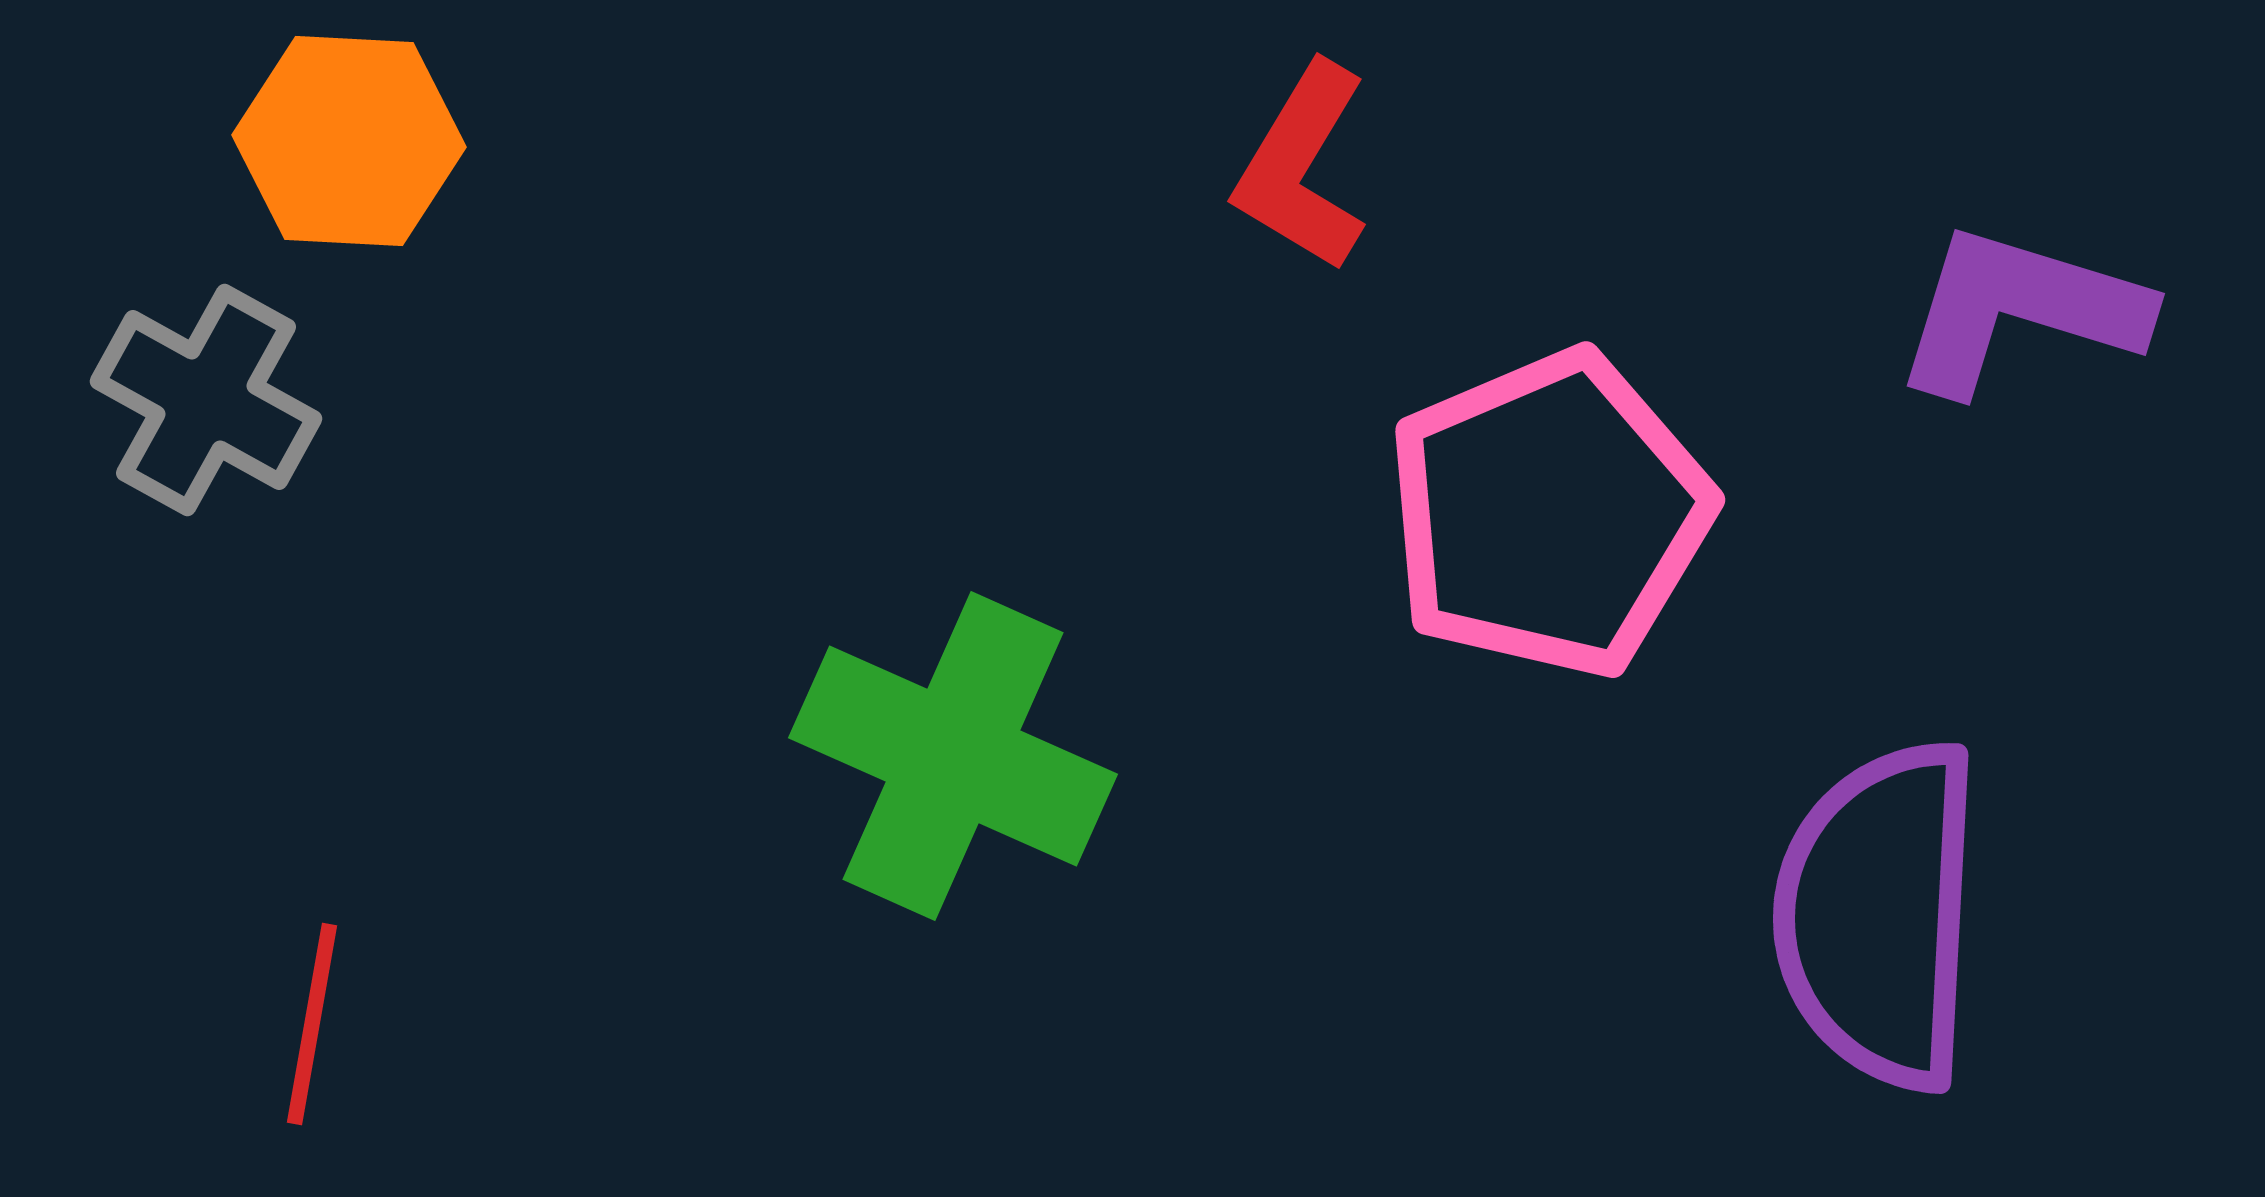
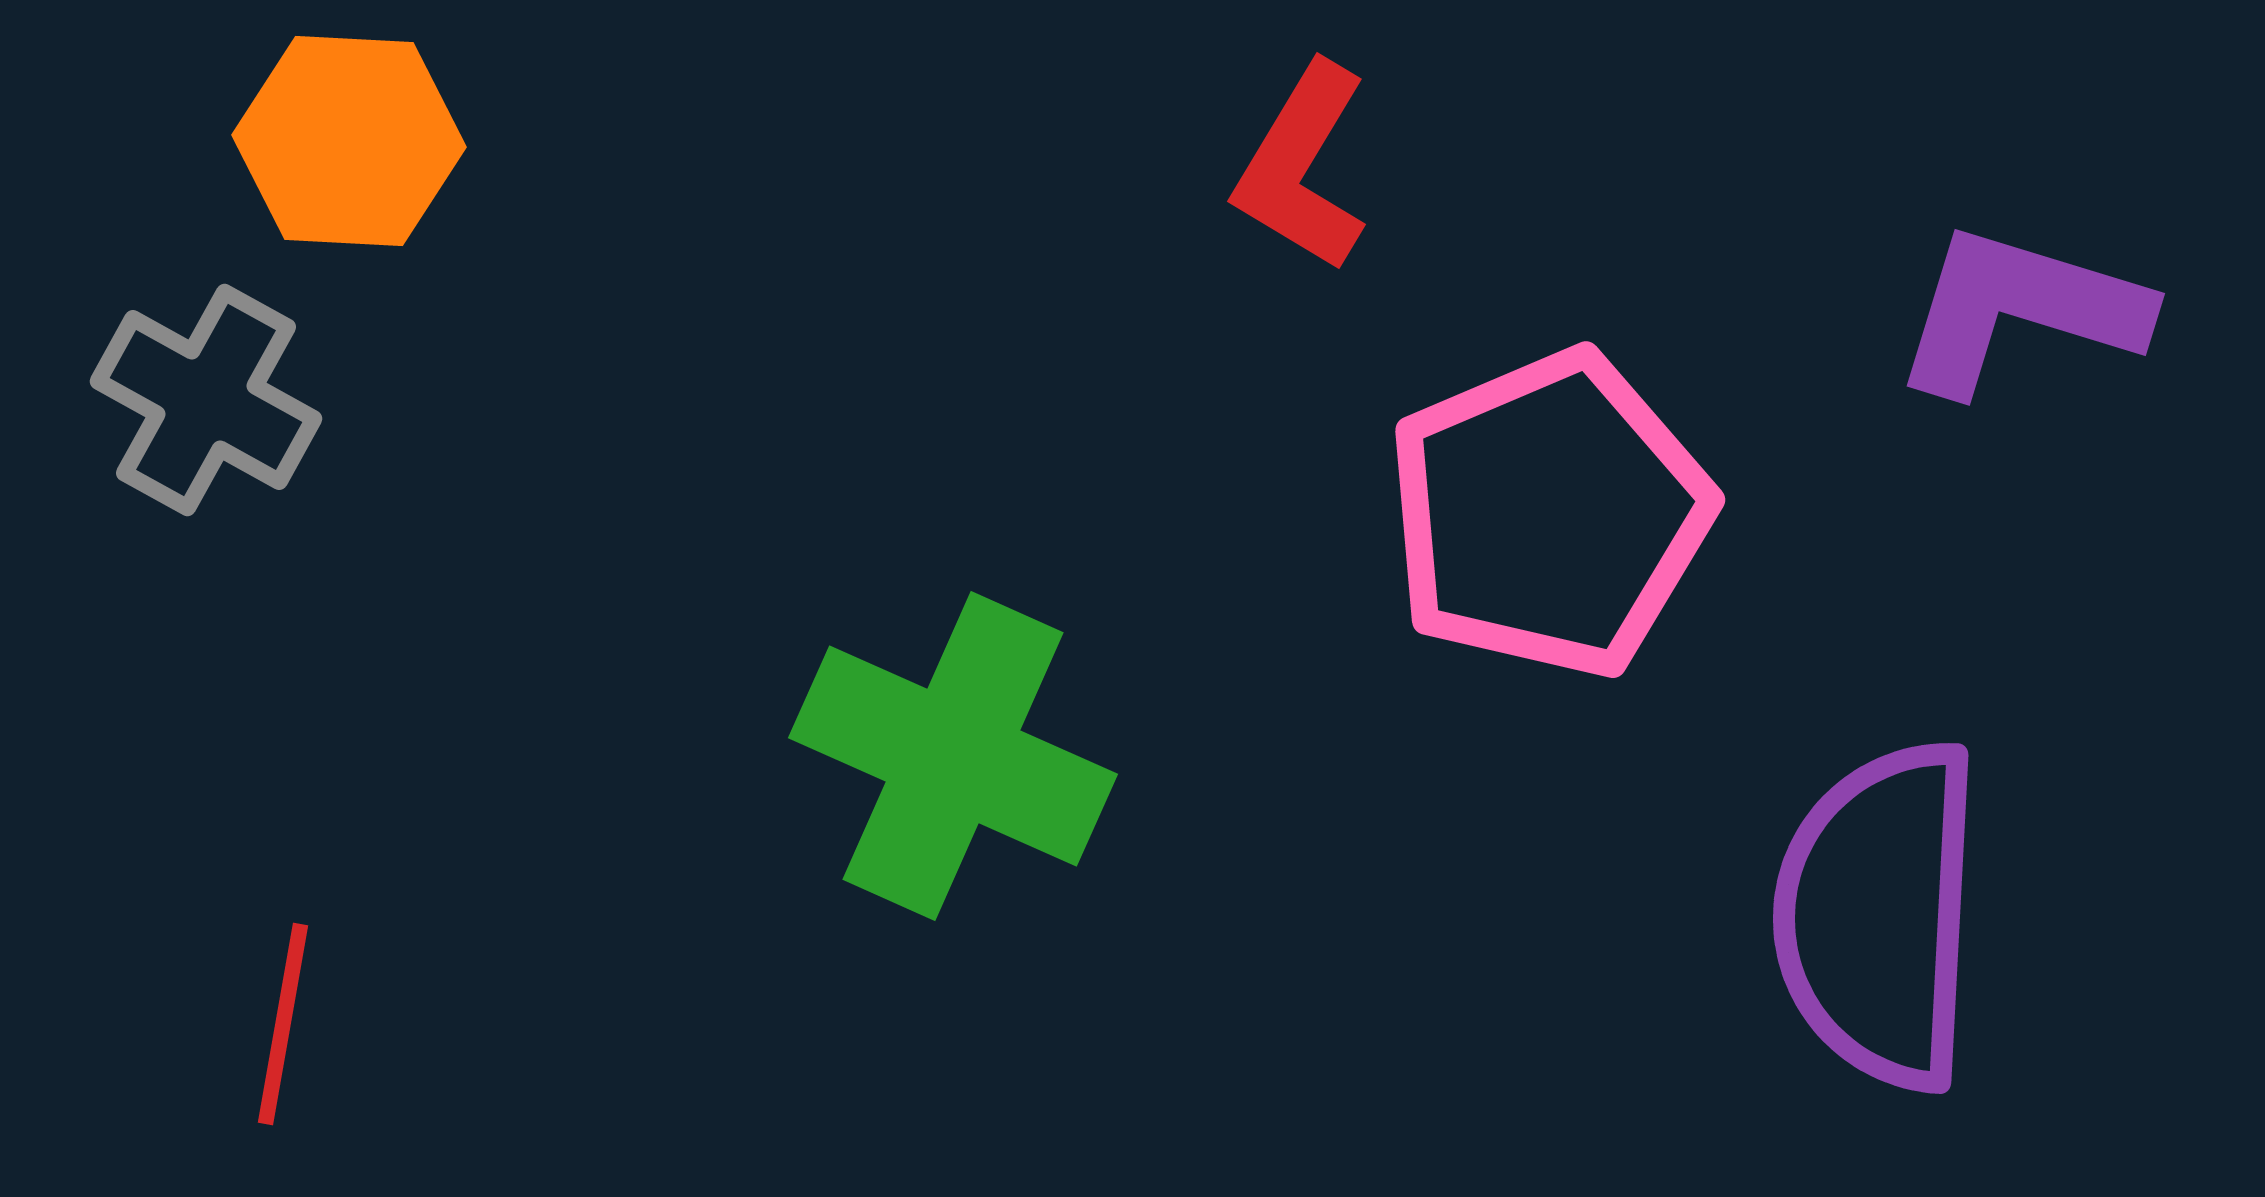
red line: moved 29 px left
